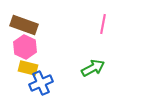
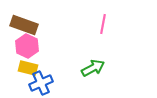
pink hexagon: moved 2 px right, 1 px up
